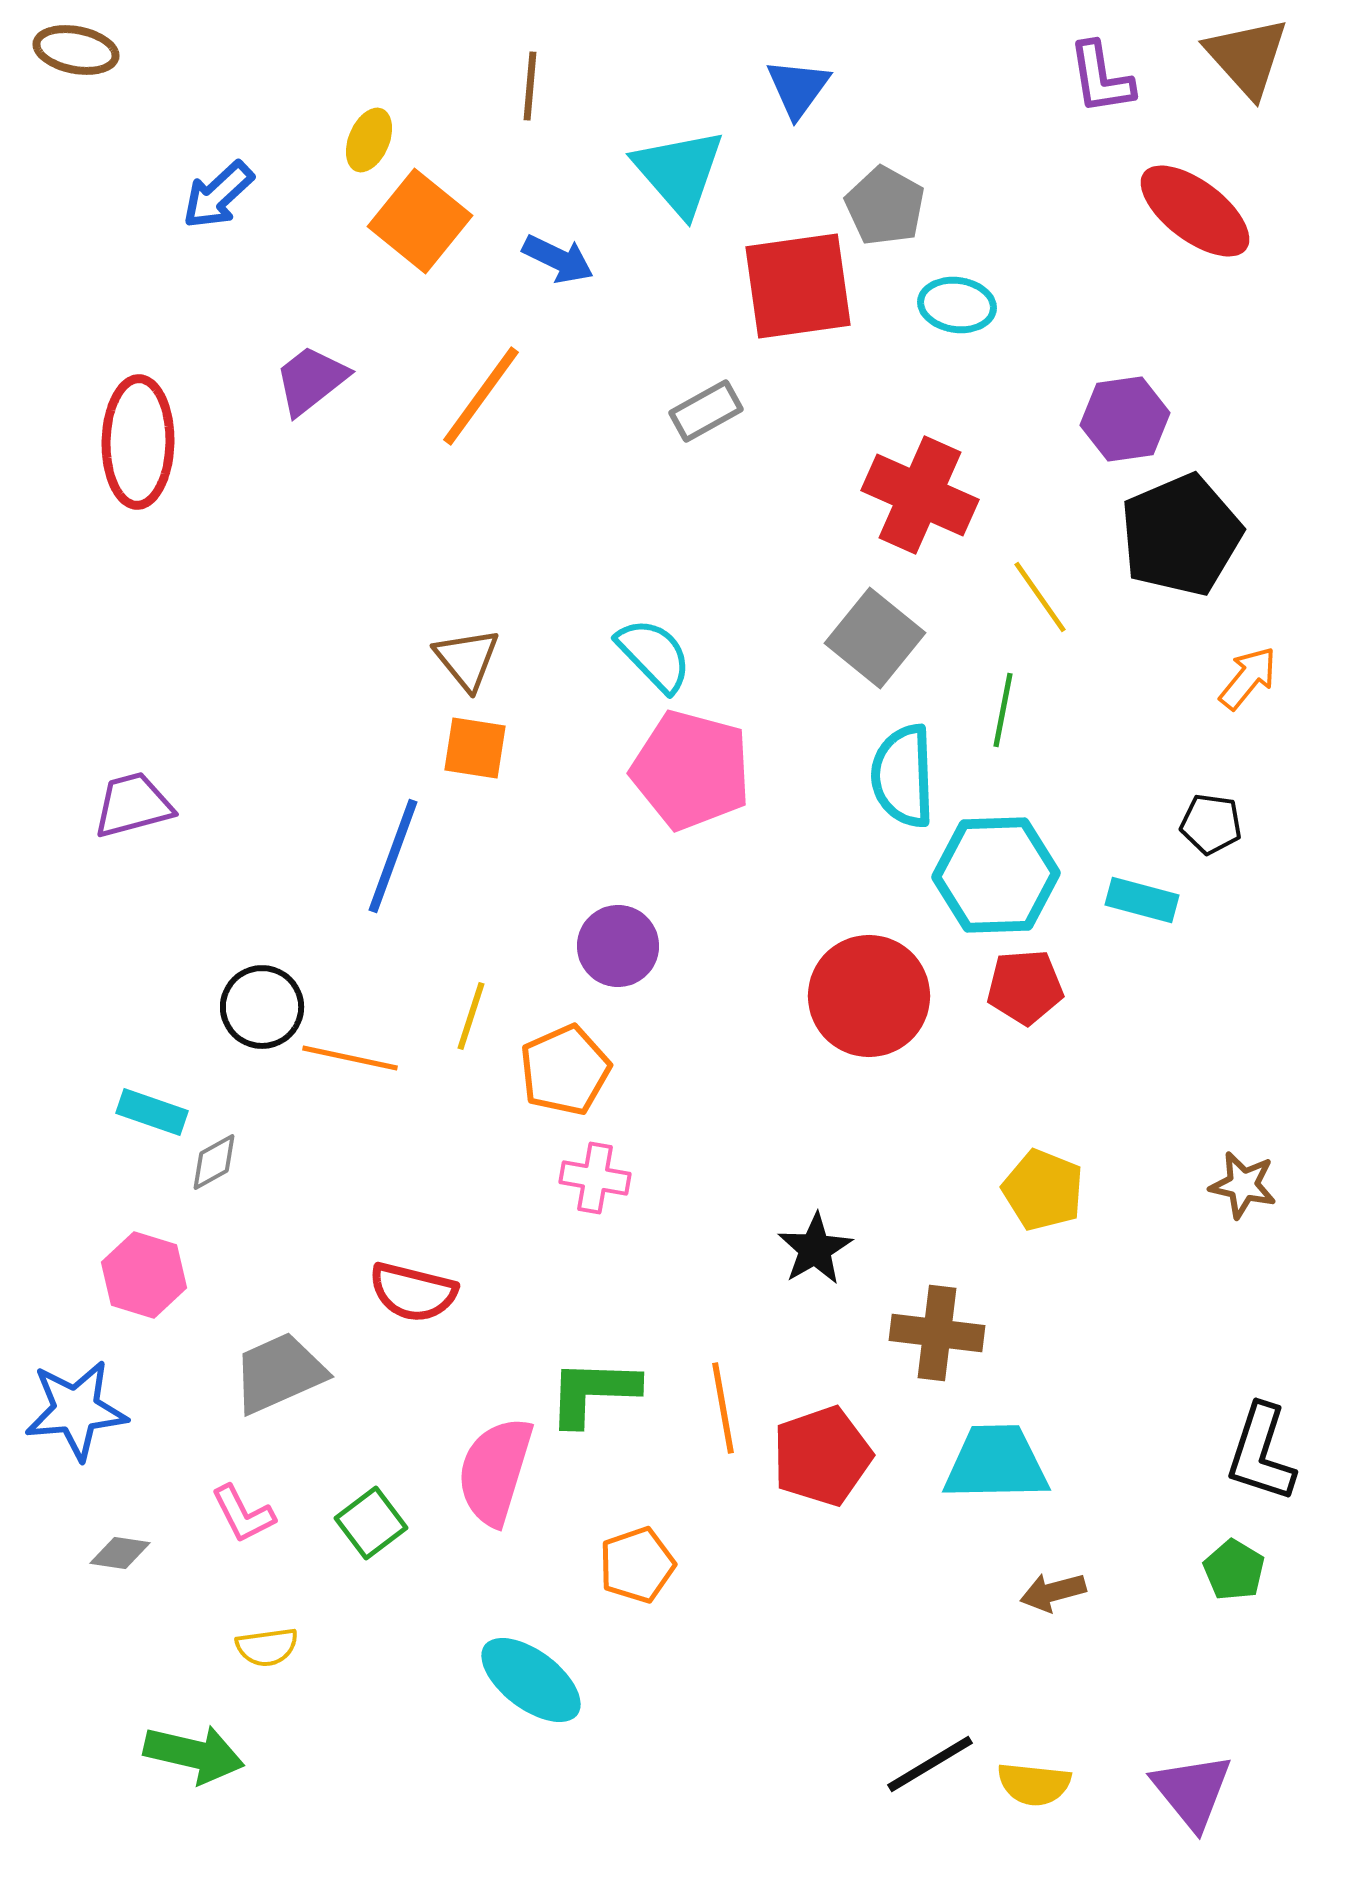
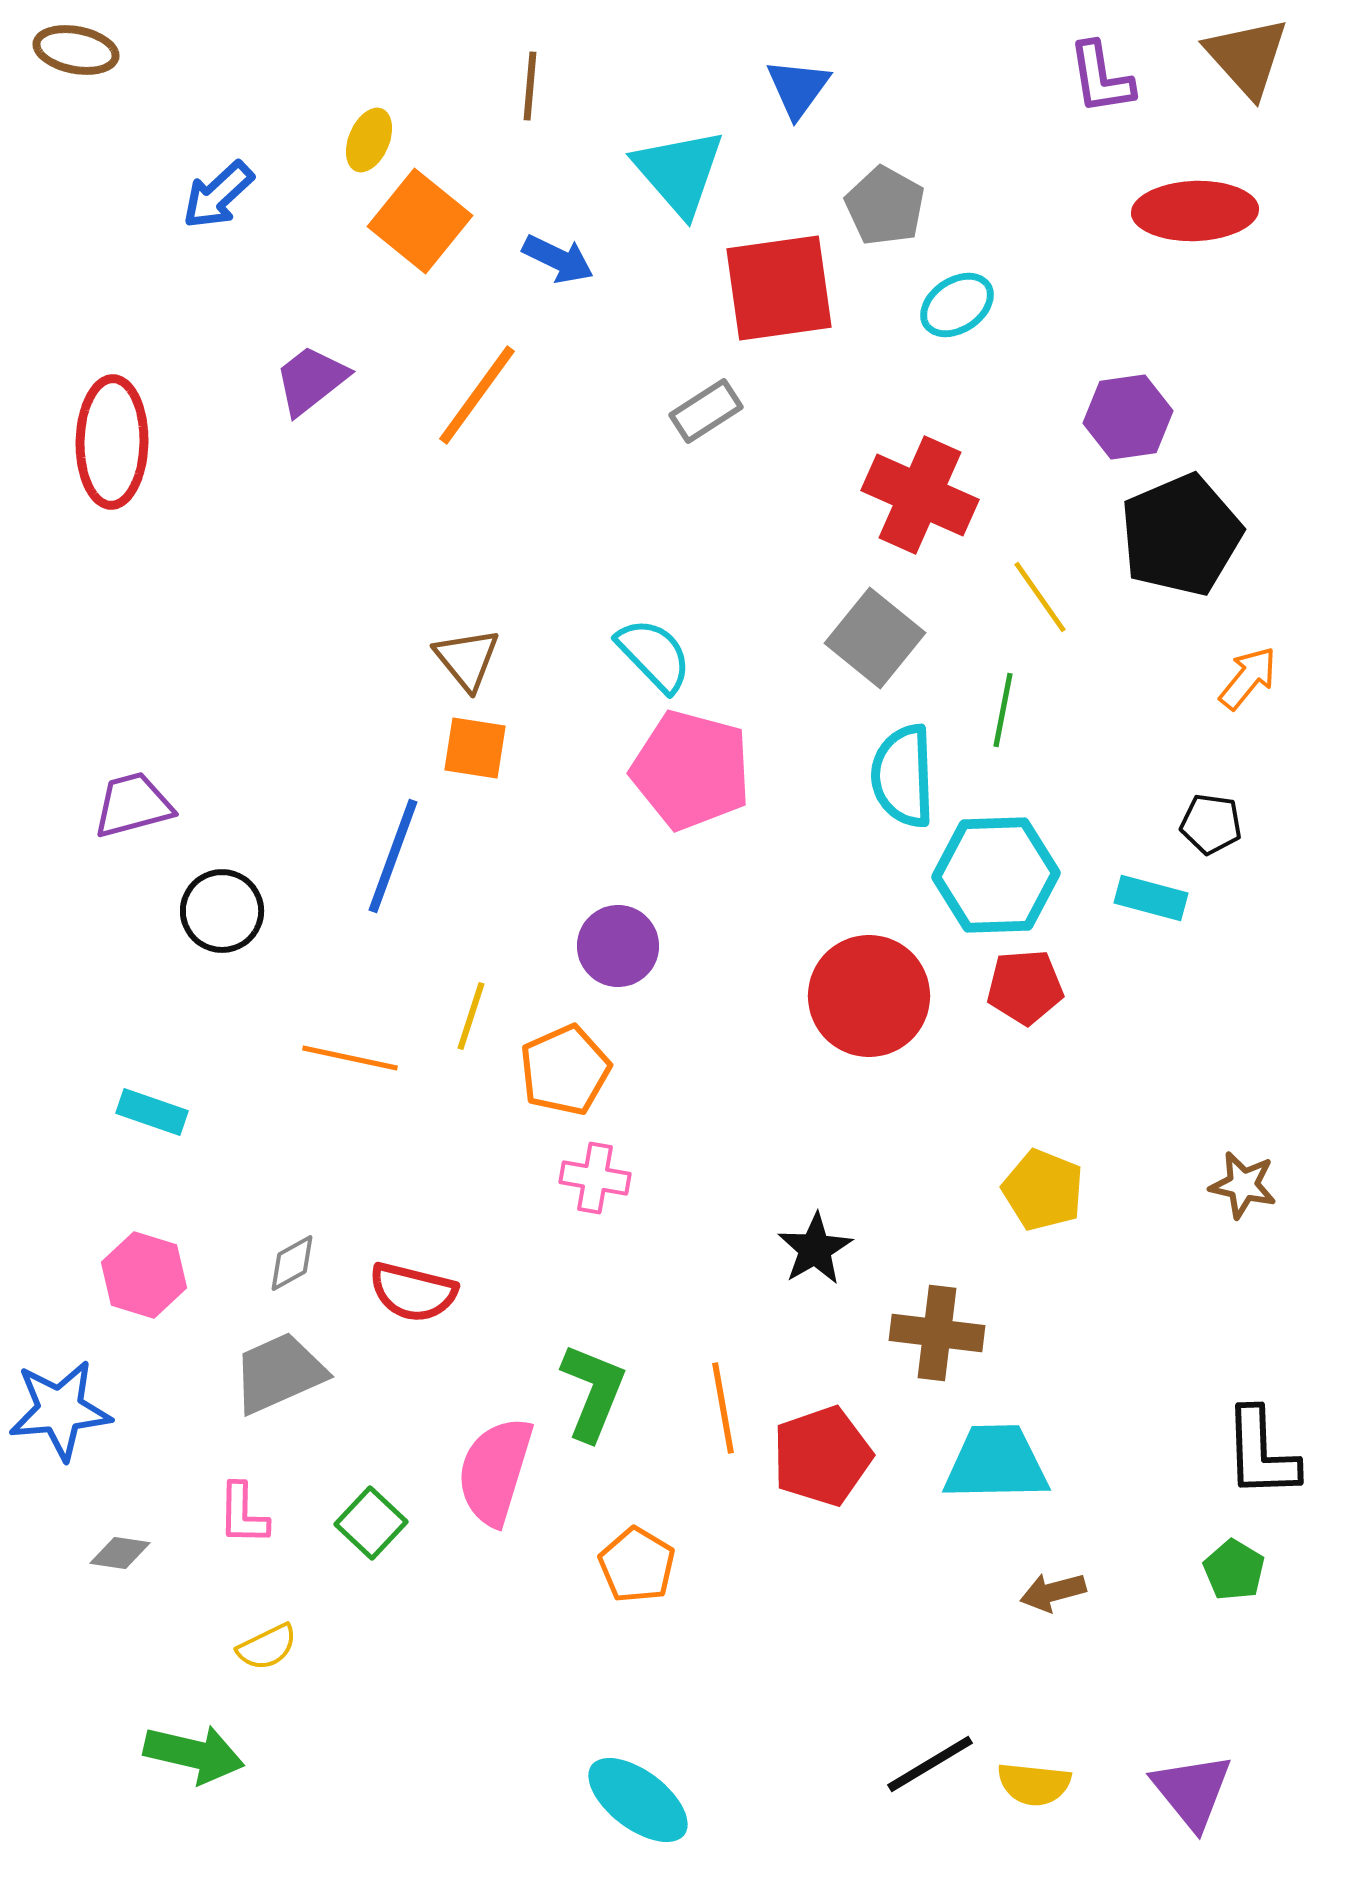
red ellipse at (1195, 211): rotated 39 degrees counterclockwise
red square at (798, 286): moved 19 px left, 2 px down
cyan ellipse at (957, 305): rotated 42 degrees counterclockwise
orange line at (481, 396): moved 4 px left, 1 px up
gray rectangle at (706, 411): rotated 4 degrees counterclockwise
purple hexagon at (1125, 419): moved 3 px right, 2 px up
red ellipse at (138, 442): moved 26 px left
cyan rectangle at (1142, 900): moved 9 px right, 2 px up
black circle at (262, 1007): moved 40 px left, 96 px up
gray diamond at (214, 1162): moved 78 px right, 101 px down
green L-shape at (593, 1392): rotated 110 degrees clockwise
blue star at (76, 1410): moved 16 px left
black L-shape at (1261, 1453): rotated 20 degrees counterclockwise
pink L-shape at (243, 1514): rotated 28 degrees clockwise
green square at (371, 1523): rotated 10 degrees counterclockwise
orange pentagon at (637, 1565): rotated 22 degrees counterclockwise
yellow semicircle at (267, 1647): rotated 18 degrees counterclockwise
cyan ellipse at (531, 1680): moved 107 px right, 120 px down
